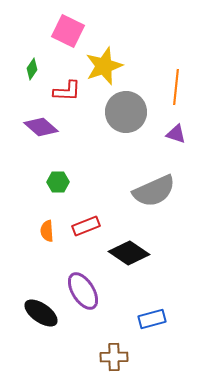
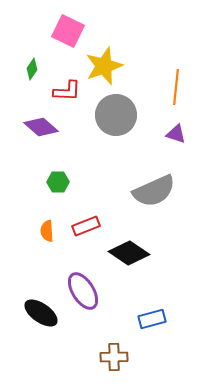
gray circle: moved 10 px left, 3 px down
